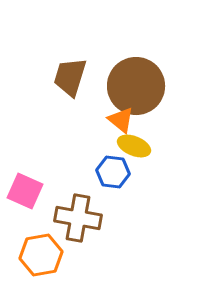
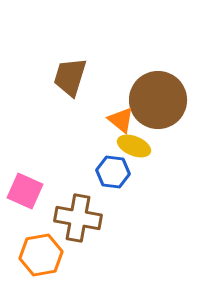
brown circle: moved 22 px right, 14 px down
